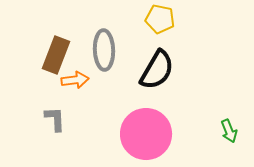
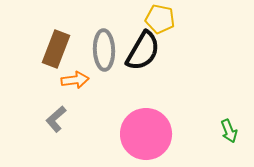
brown rectangle: moved 6 px up
black semicircle: moved 14 px left, 19 px up
gray L-shape: moved 1 px right; rotated 128 degrees counterclockwise
